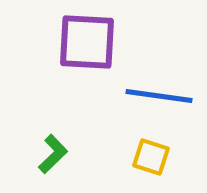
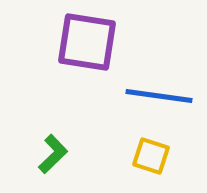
purple square: rotated 6 degrees clockwise
yellow square: moved 1 px up
